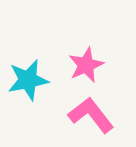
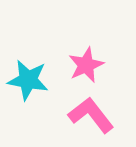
cyan star: rotated 21 degrees clockwise
